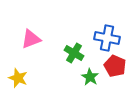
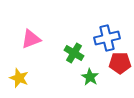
blue cross: rotated 25 degrees counterclockwise
red pentagon: moved 5 px right, 3 px up; rotated 25 degrees counterclockwise
yellow star: moved 1 px right
